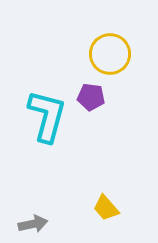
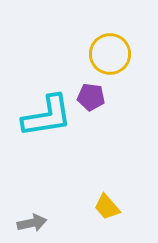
cyan L-shape: rotated 66 degrees clockwise
yellow trapezoid: moved 1 px right, 1 px up
gray arrow: moved 1 px left, 1 px up
